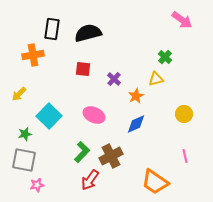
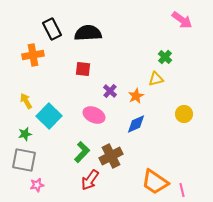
black rectangle: rotated 35 degrees counterclockwise
black semicircle: rotated 12 degrees clockwise
purple cross: moved 4 px left, 12 px down
yellow arrow: moved 7 px right, 7 px down; rotated 105 degrees clockwise
pink line: moved 3 px left, 34 px down
